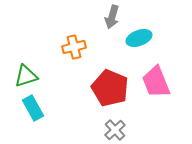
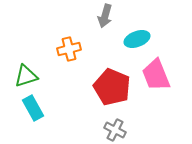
gray arrow: moved 7 px left, 1 px up
cyan ellipse: moved 2 px left, 1 px down
orange cross: moved 5 px left, 2 px down
pink trapezoid: moved 7 px up
red pentagon: moved 2 px right, 1 px up
gray cross: rotated 20 degrees counterclockwise
